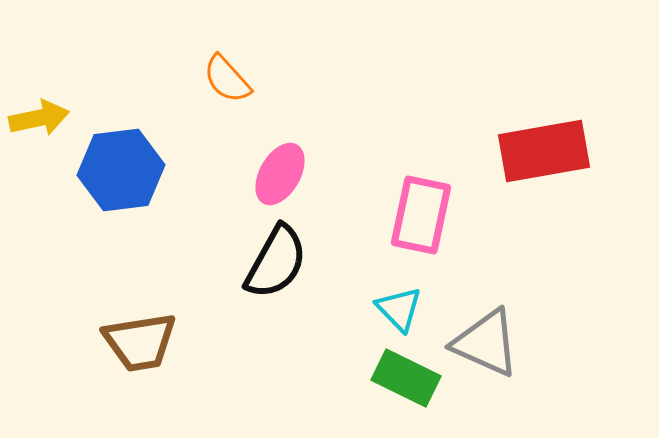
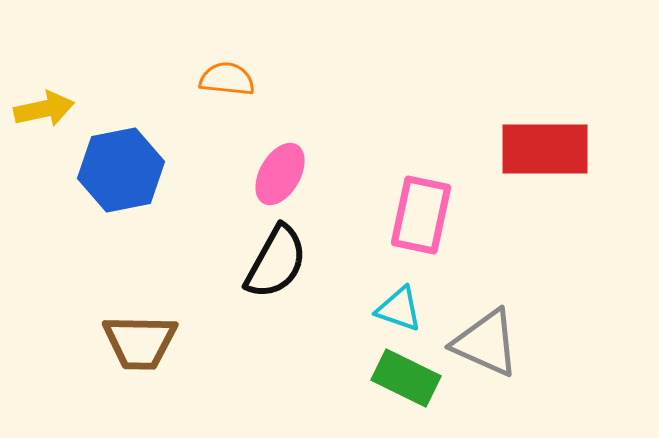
orange semicircle: rotated 138 degrees clockwise
yellow arrow: moved 5 px right, 9 px up
red rectangle: moved 1 px right, 2 px up; rotated 10 degrees clockwise
blue hexagon: rotated 4 degrees counterclockwise
cyan triangle: rotated 27 degrees counterclockwise
brown trapezoid: rotated 10 degrees clockwise
